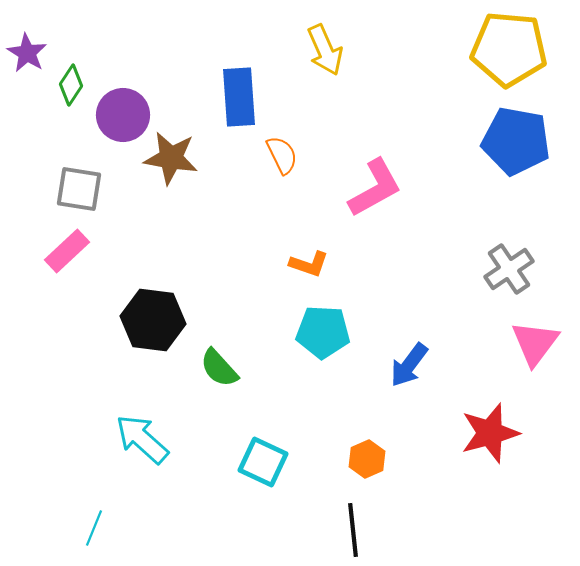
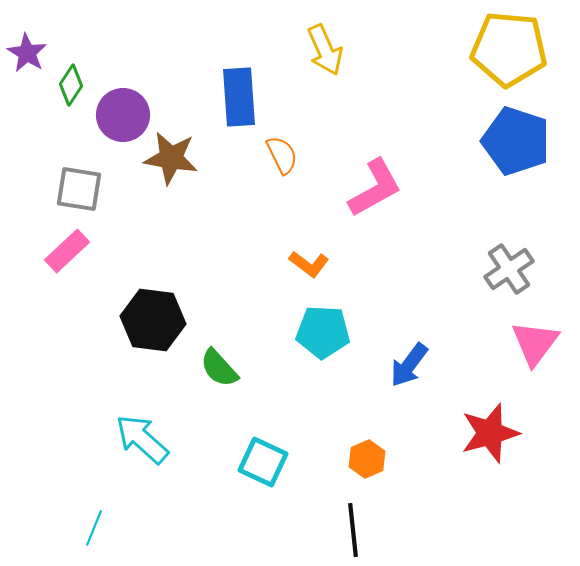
blue pentagon: rotated 8 degrees clockwise
orange L-shape: rotated 18 degrees clockwise
